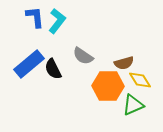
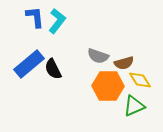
gray semicircle: moved 15 px right; rotated 15 degrees counterclockwise
green triangle: moved 1 px right, 1 px down
